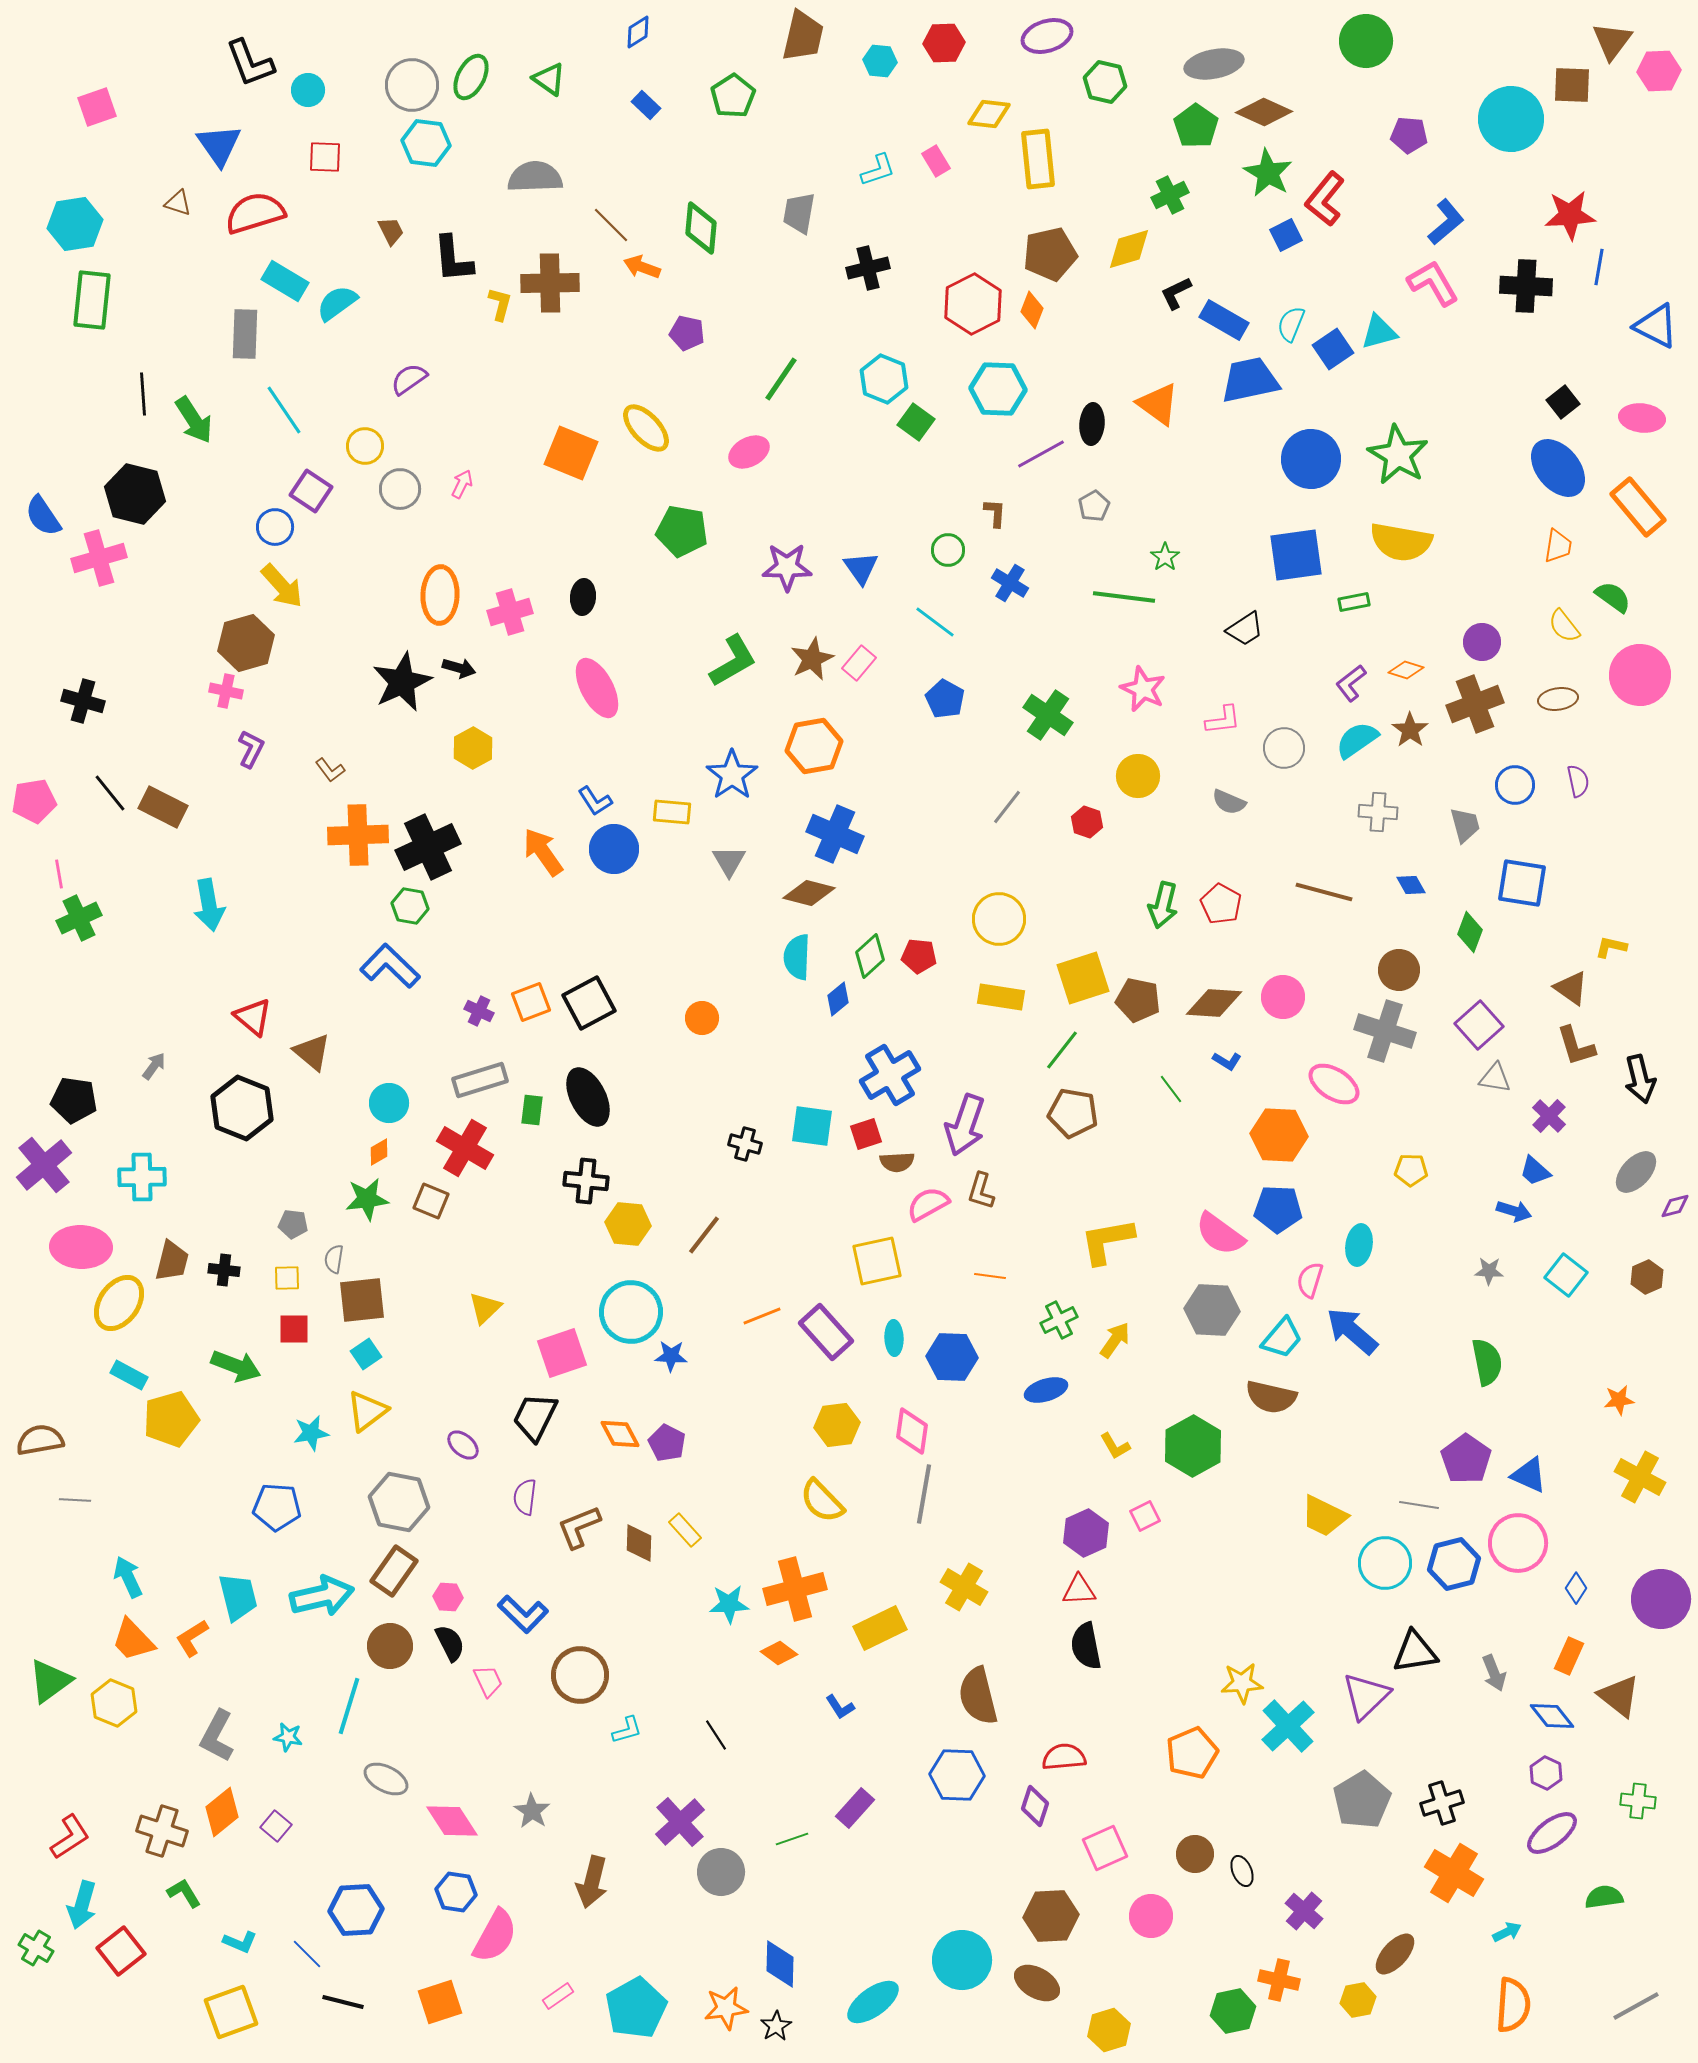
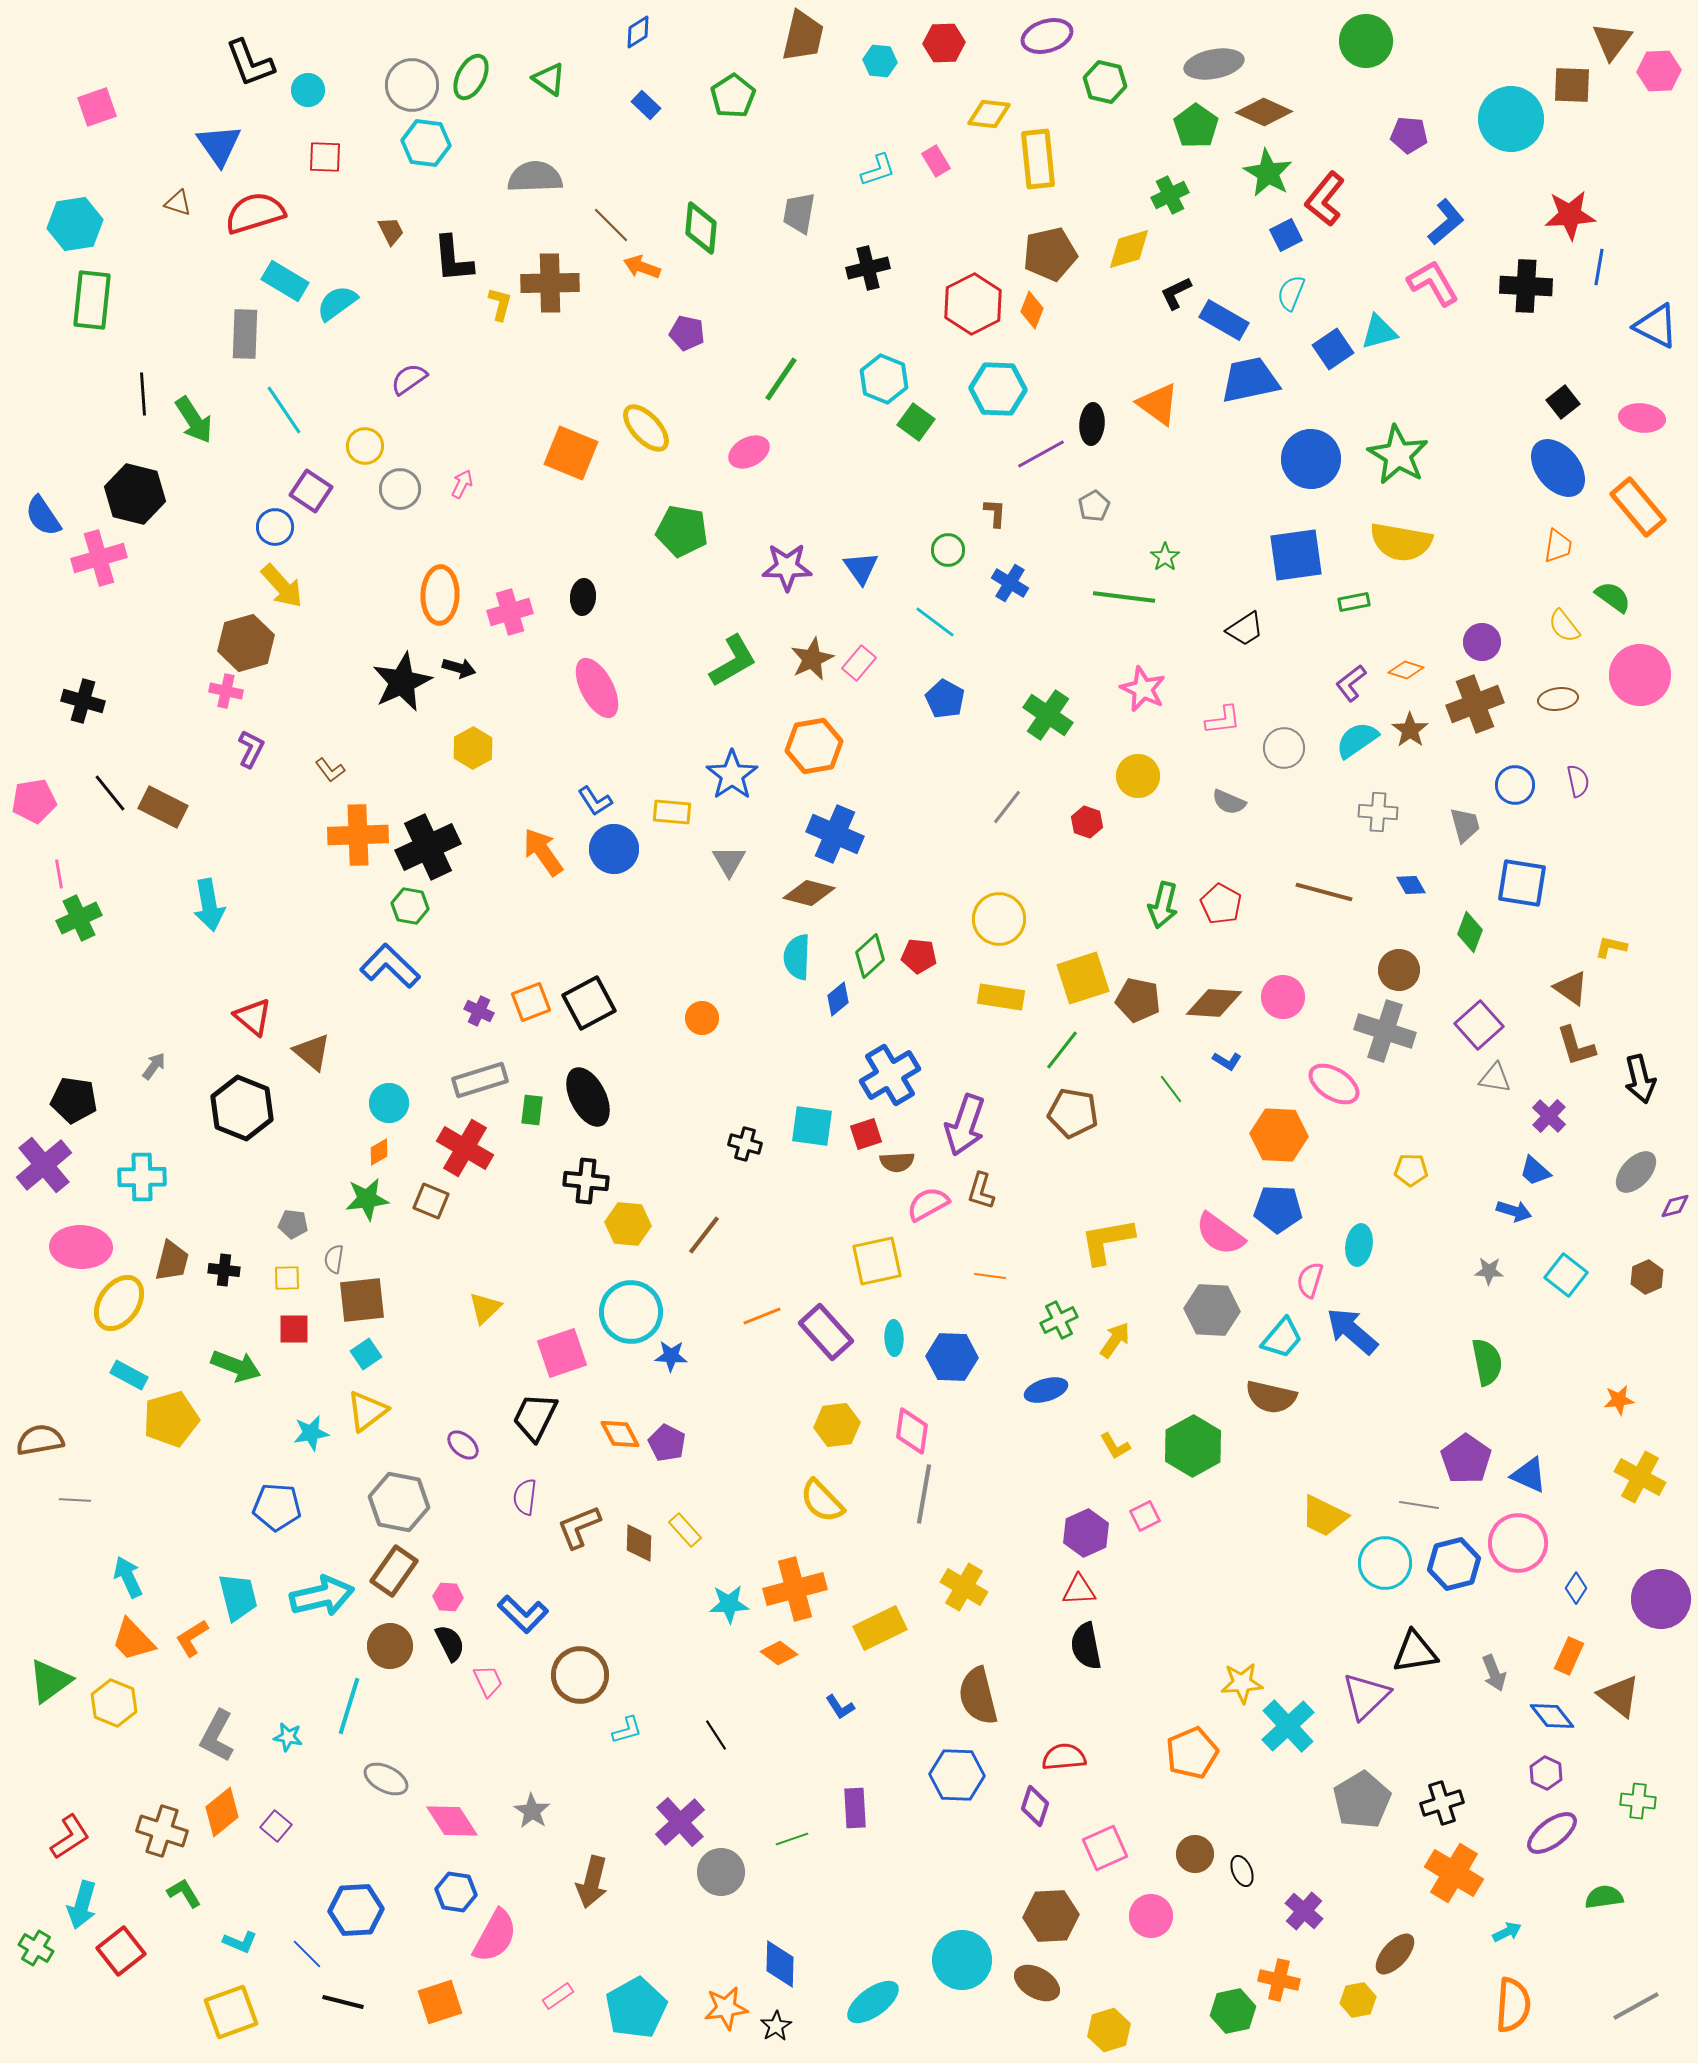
cyan semicircle at (1291, 324): moved 31 px up
purple rectangle at (855, 1808): rotated 45 degrees counterclockwise
